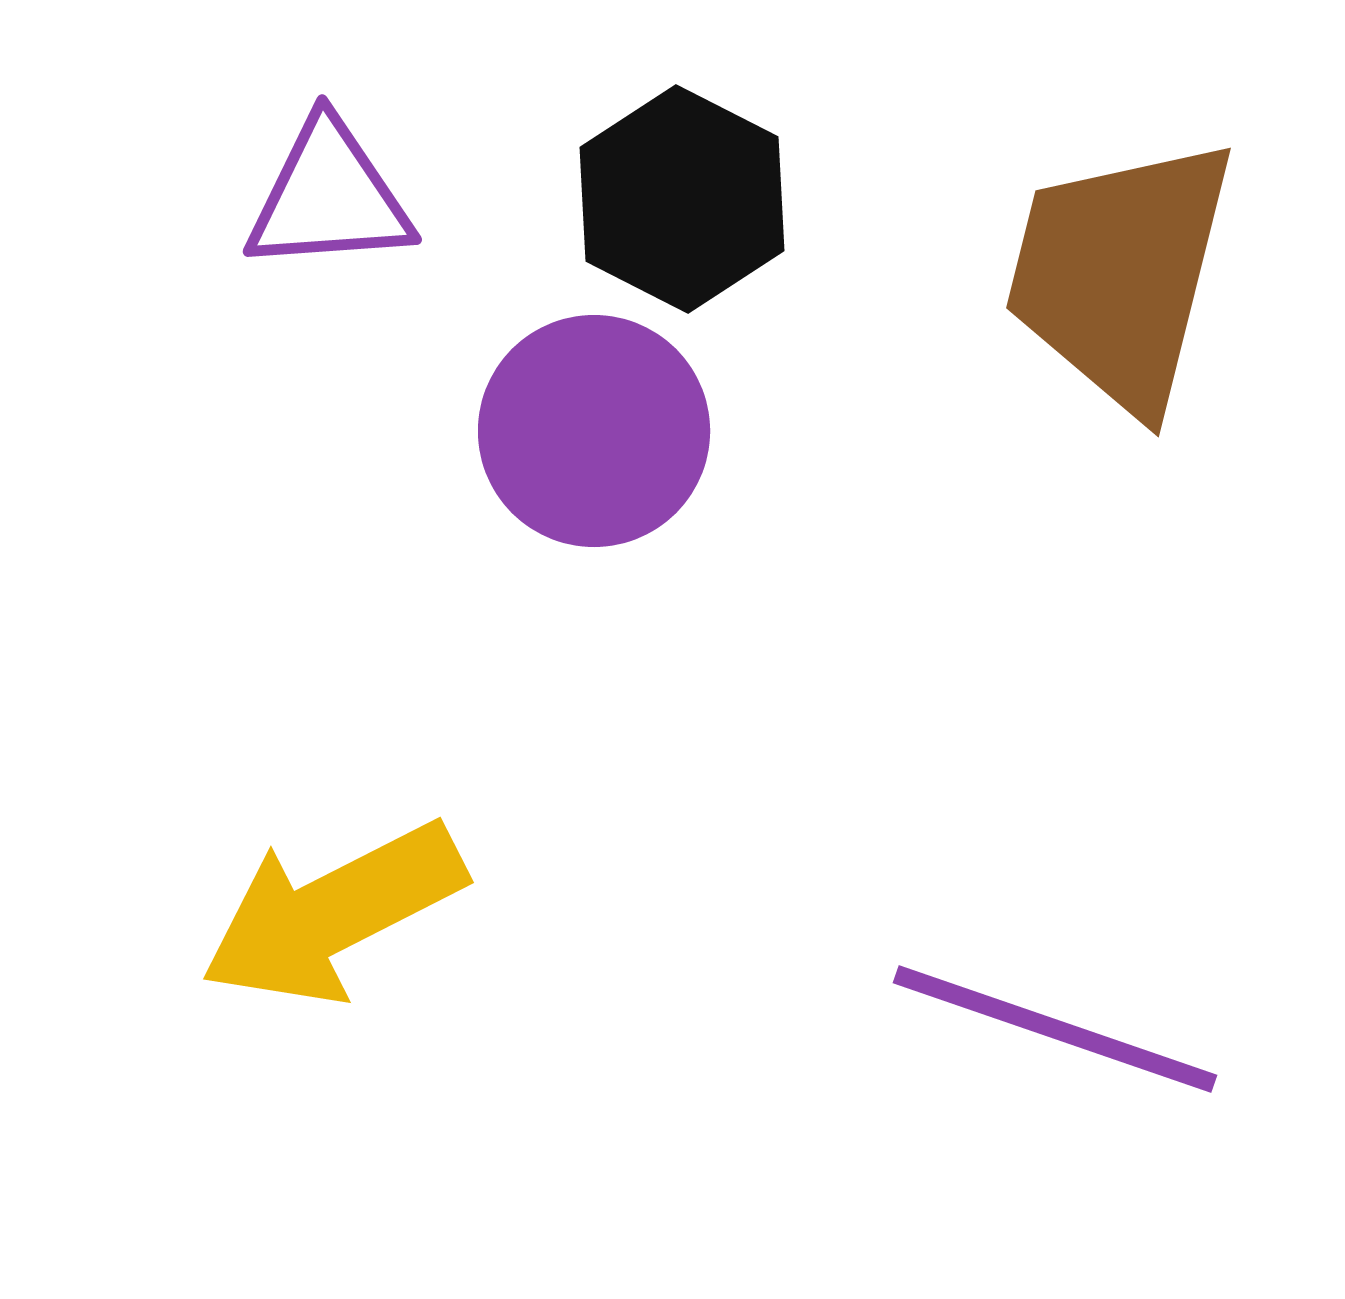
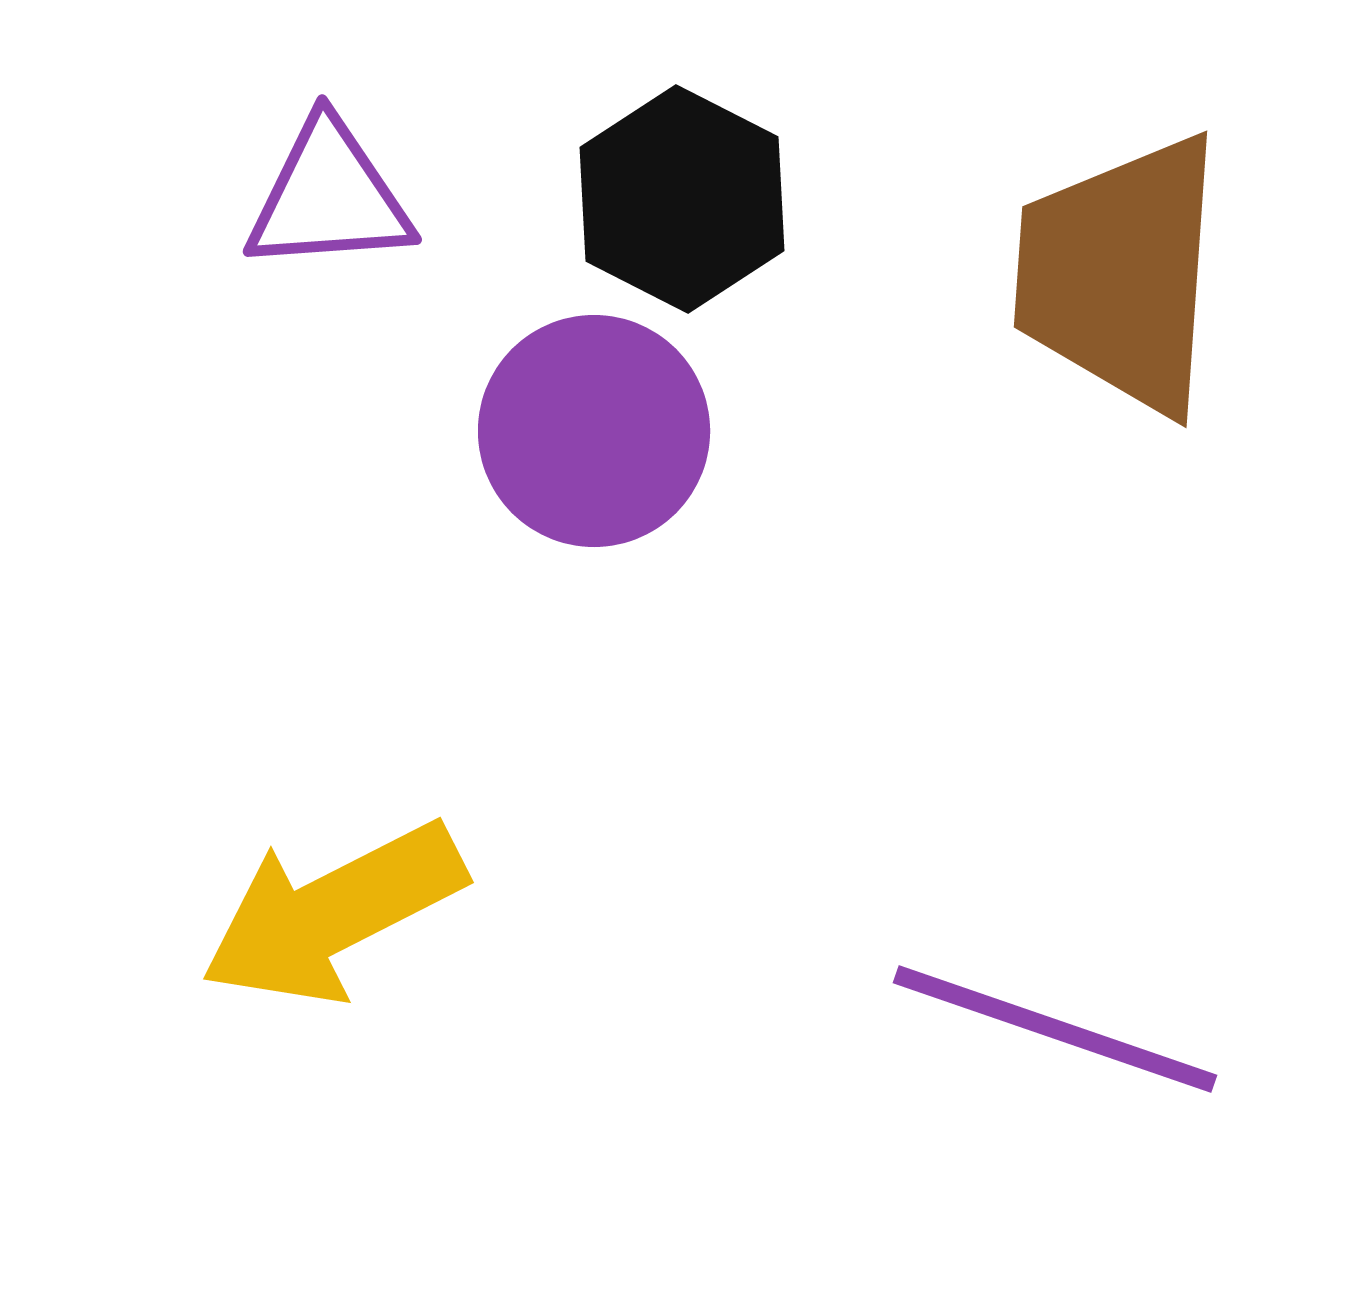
brown trapezoid: rotated 10 degrees counterclockwise
